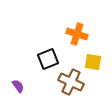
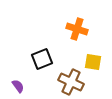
orange cross: moved 5 px up
black square: moved 6 px left
